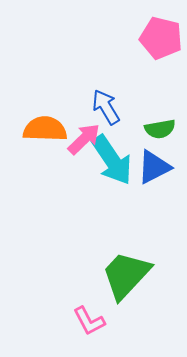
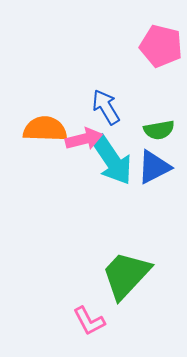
pink pentagon: moved 8 px down
green semicircle: moved 1 px left, 1 px down
pink arrow: rotated 30 degrees clockwise
